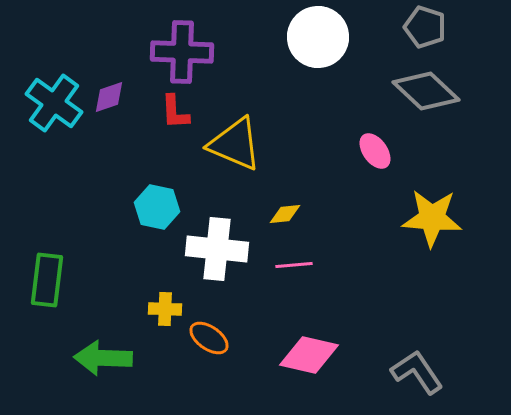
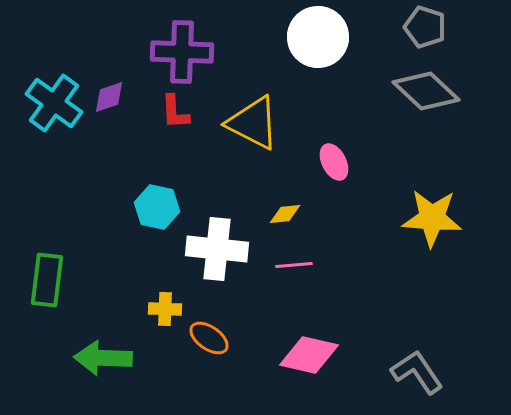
yellow triangle: moved 18 px right, 21 px up; rotated 4 degrees clockwise
pink ellipse: moved 41 px left, 11 px down; rotated 9 degrees clockwise
